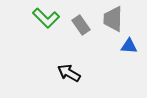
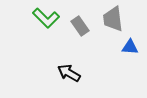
gray trapezoid: rotated 8 degrees counterclockwise
gray rectangle: moved 1 px left, 1 px down
blue triangle: moved 1 px right, 1 px down
